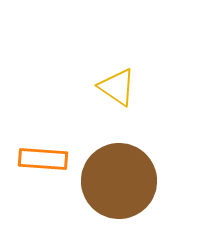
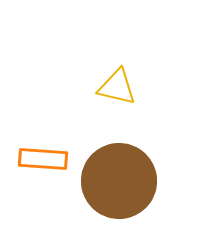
yellow triangle: rotated 21 degrees counterclockwise
